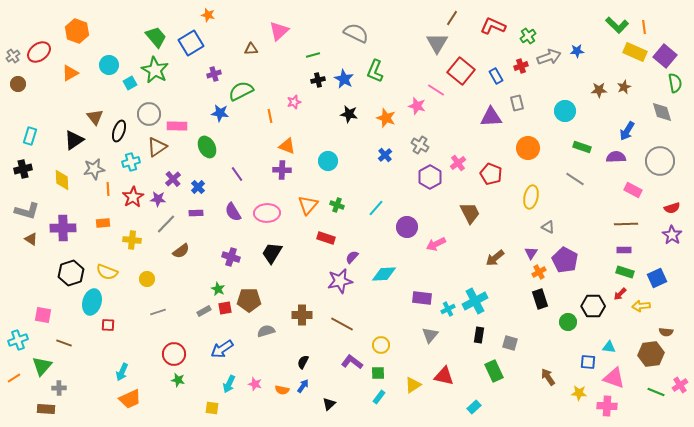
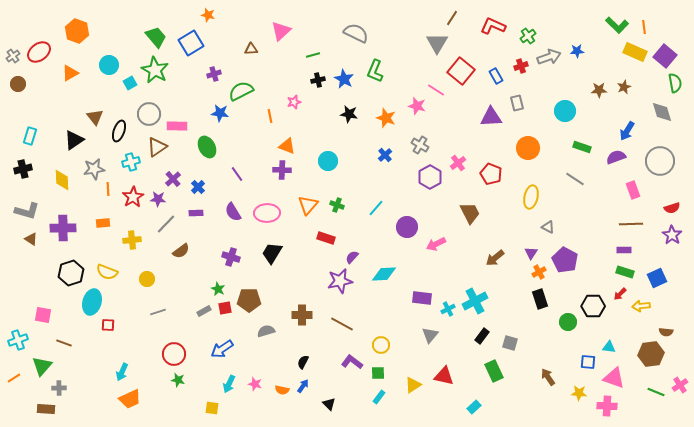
pink triangle at (279, 31): moved 2 px right
purple semicircle at (616, 157): rotated 18 degrees counterclockwise
pink rectangle at (633, 190): rotated 42 degrees clockwise
brown line at (626, 224): moved 5 px right
yellow cross at (132, 240): rotated 12 degrees counterclockwise
black rectangle at (479, 335): moved 3 px right, 1 px down; rotated 28 degrees clockwise
black triangle at (329, 404): rotated 32 degrees counterclockwise
